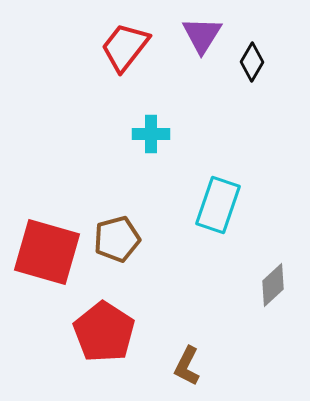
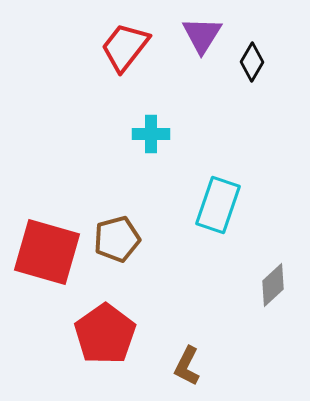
red pentagon: moved 1 px right, 2 px down; rotated 4 degrees clockwise
